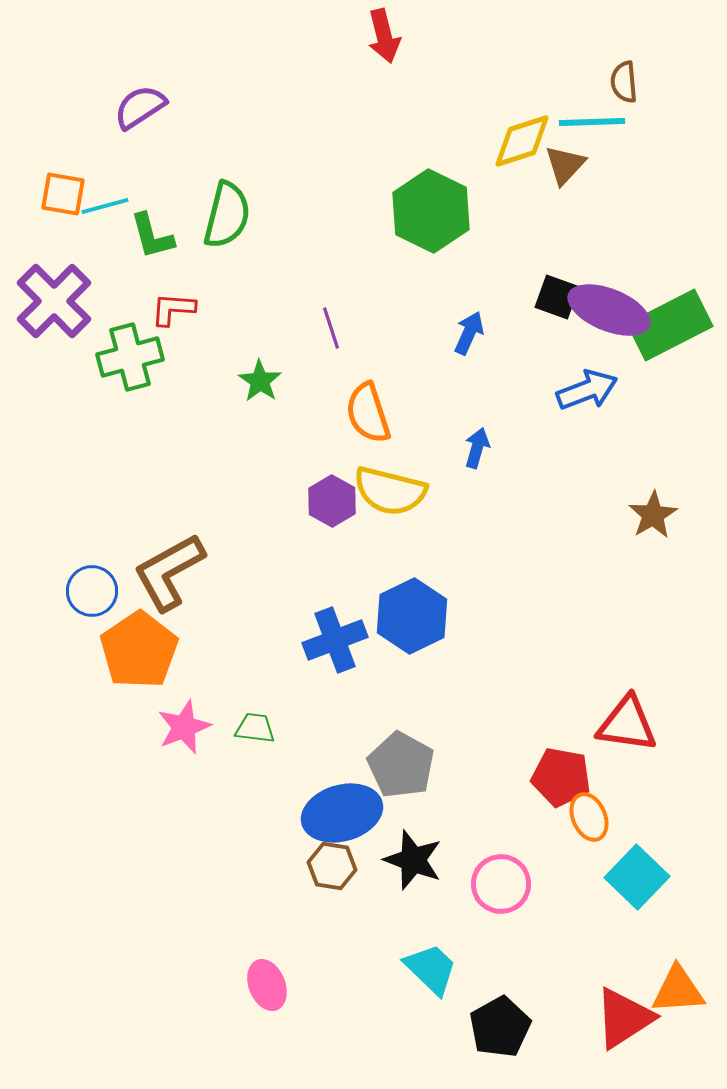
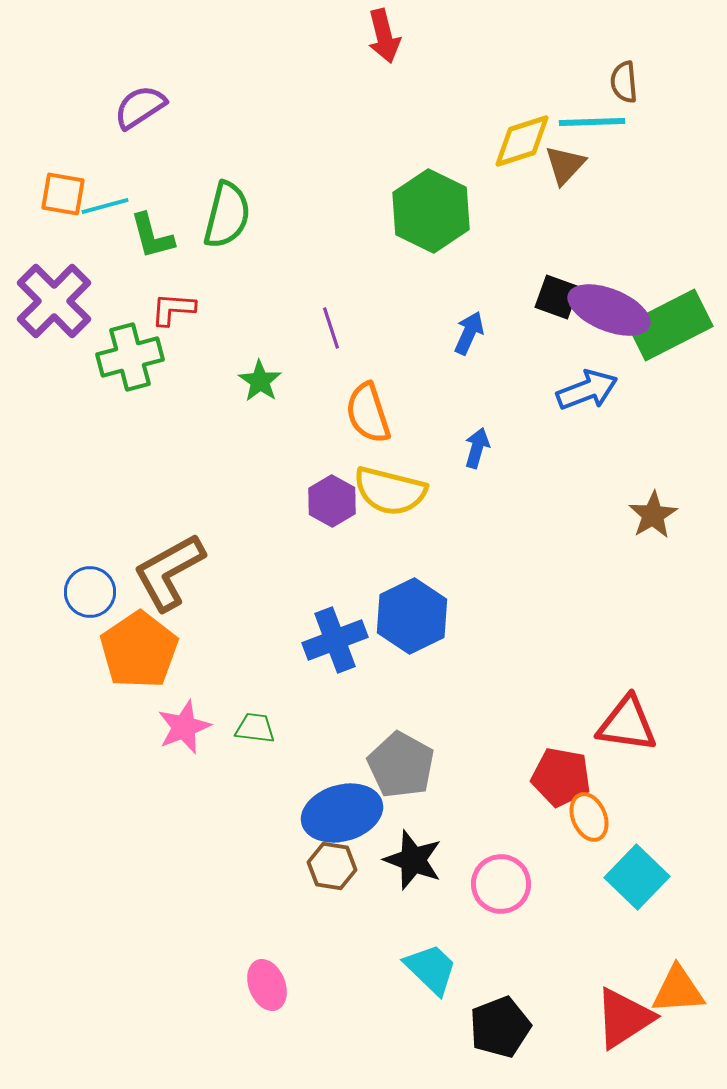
blue circle at (92, 591): moved 2 px left, 1 px down
black pentagon at (500, 1027): rotated 8 degrees clockwise
